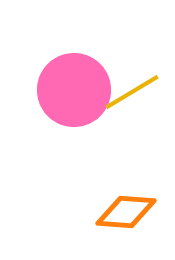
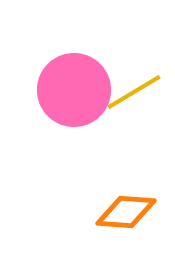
yellow line: moved 2 px right
